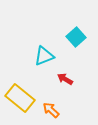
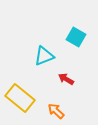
cyan square: rotated 18 degrees counterclockwise
red arrow: moved 1 px right
orange arrow: moved 5 px right, 1 px down
